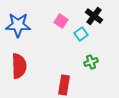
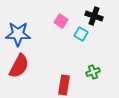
black cross: rotated 18 degrees counterclockwise
blue star: moved 9 px down
cyan square: rotated 24 degrees counterclockwise
green cross: moved 2 px right, 10 px down
red semicircle: rotated 30 degrees clockwise
